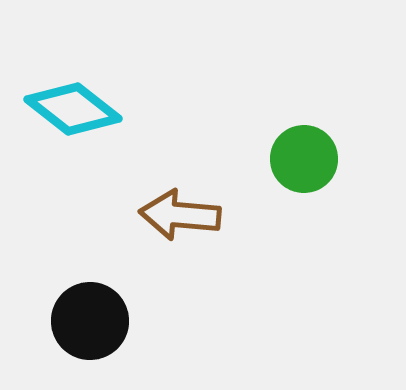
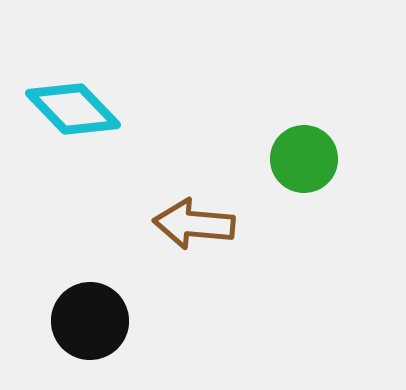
cyan diamond: rotated 8 degrees clockwise
brown arrow: moved 14 px right, 9 px down
